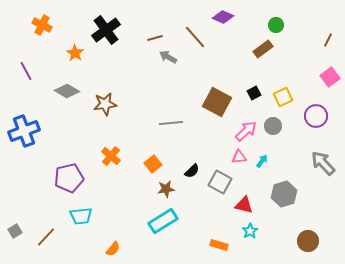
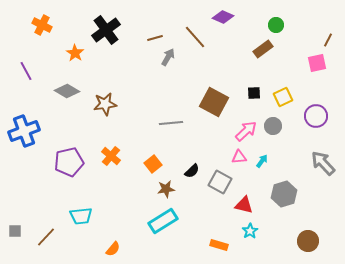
gray arrow at (168, 57): rotated 90 degrees clockwise
pink square at (330, 77): moved 13 px left, 14 px up; rotated 24 degrees clockwise
black square at (254, 93): rotated 24 degrees clockwise
brown square at (217, 102): moved 3 px left
purple pentagon at (69, 178): moved 16 px up
gray square at (15, 231): rotated 32 degrees clockwise
